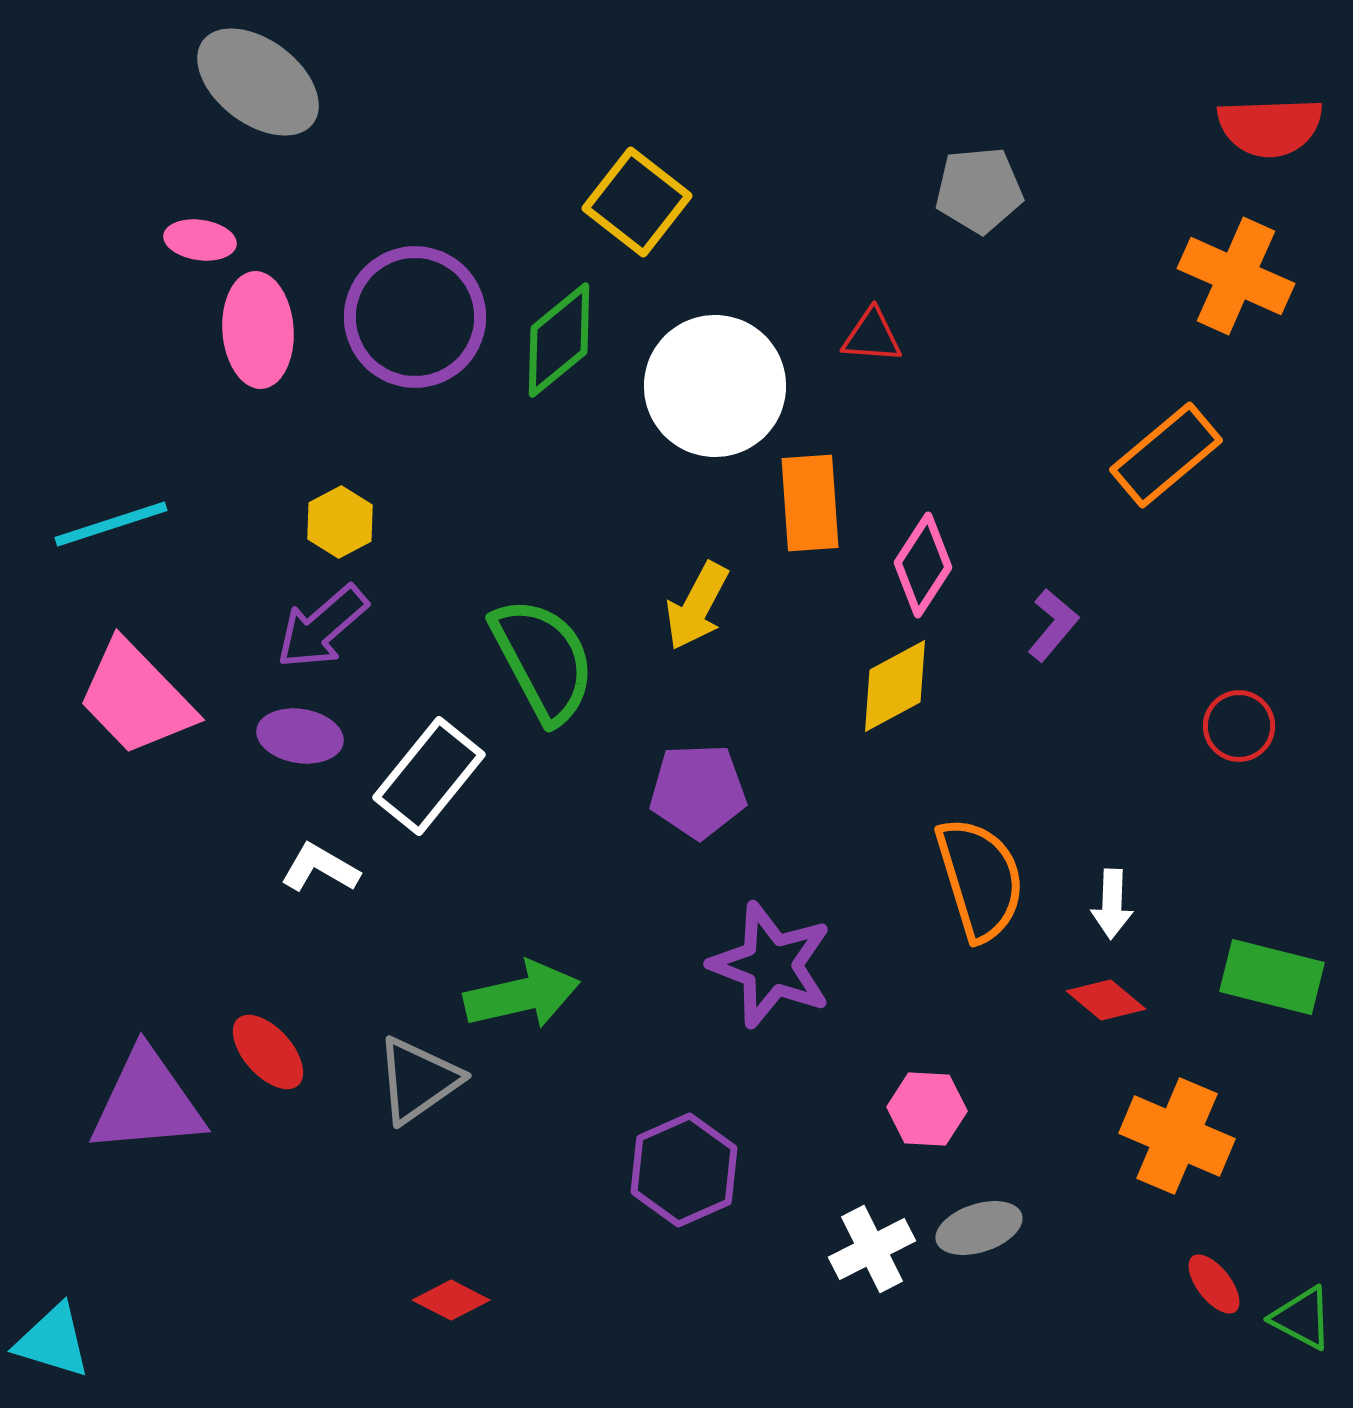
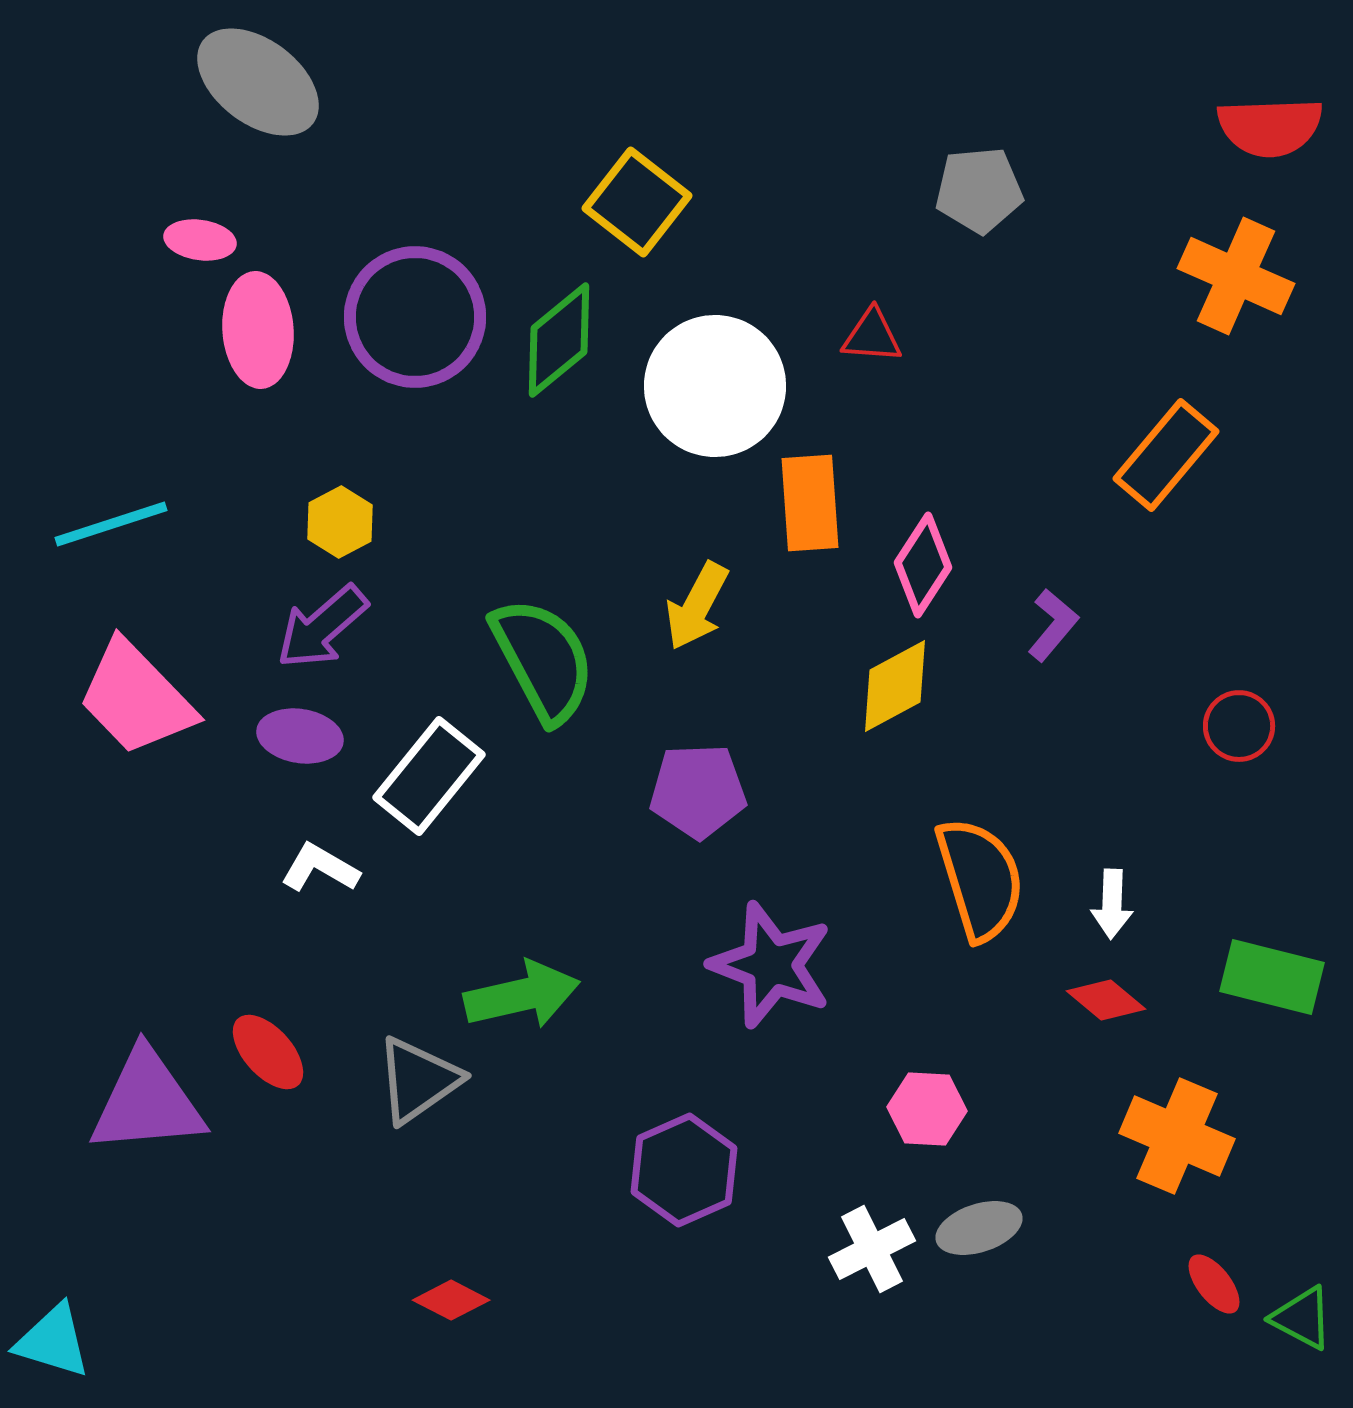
orange rectangle at (1166, 455): rotated 10 degrees counterclockwise
